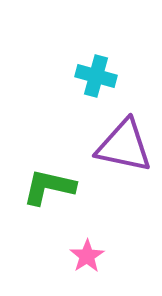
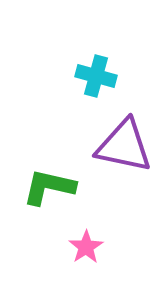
pink star: moved 1 px left, 9 px up
